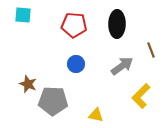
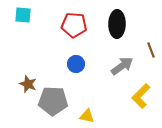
yellow triangle: moved 9 px left, 1 px down
